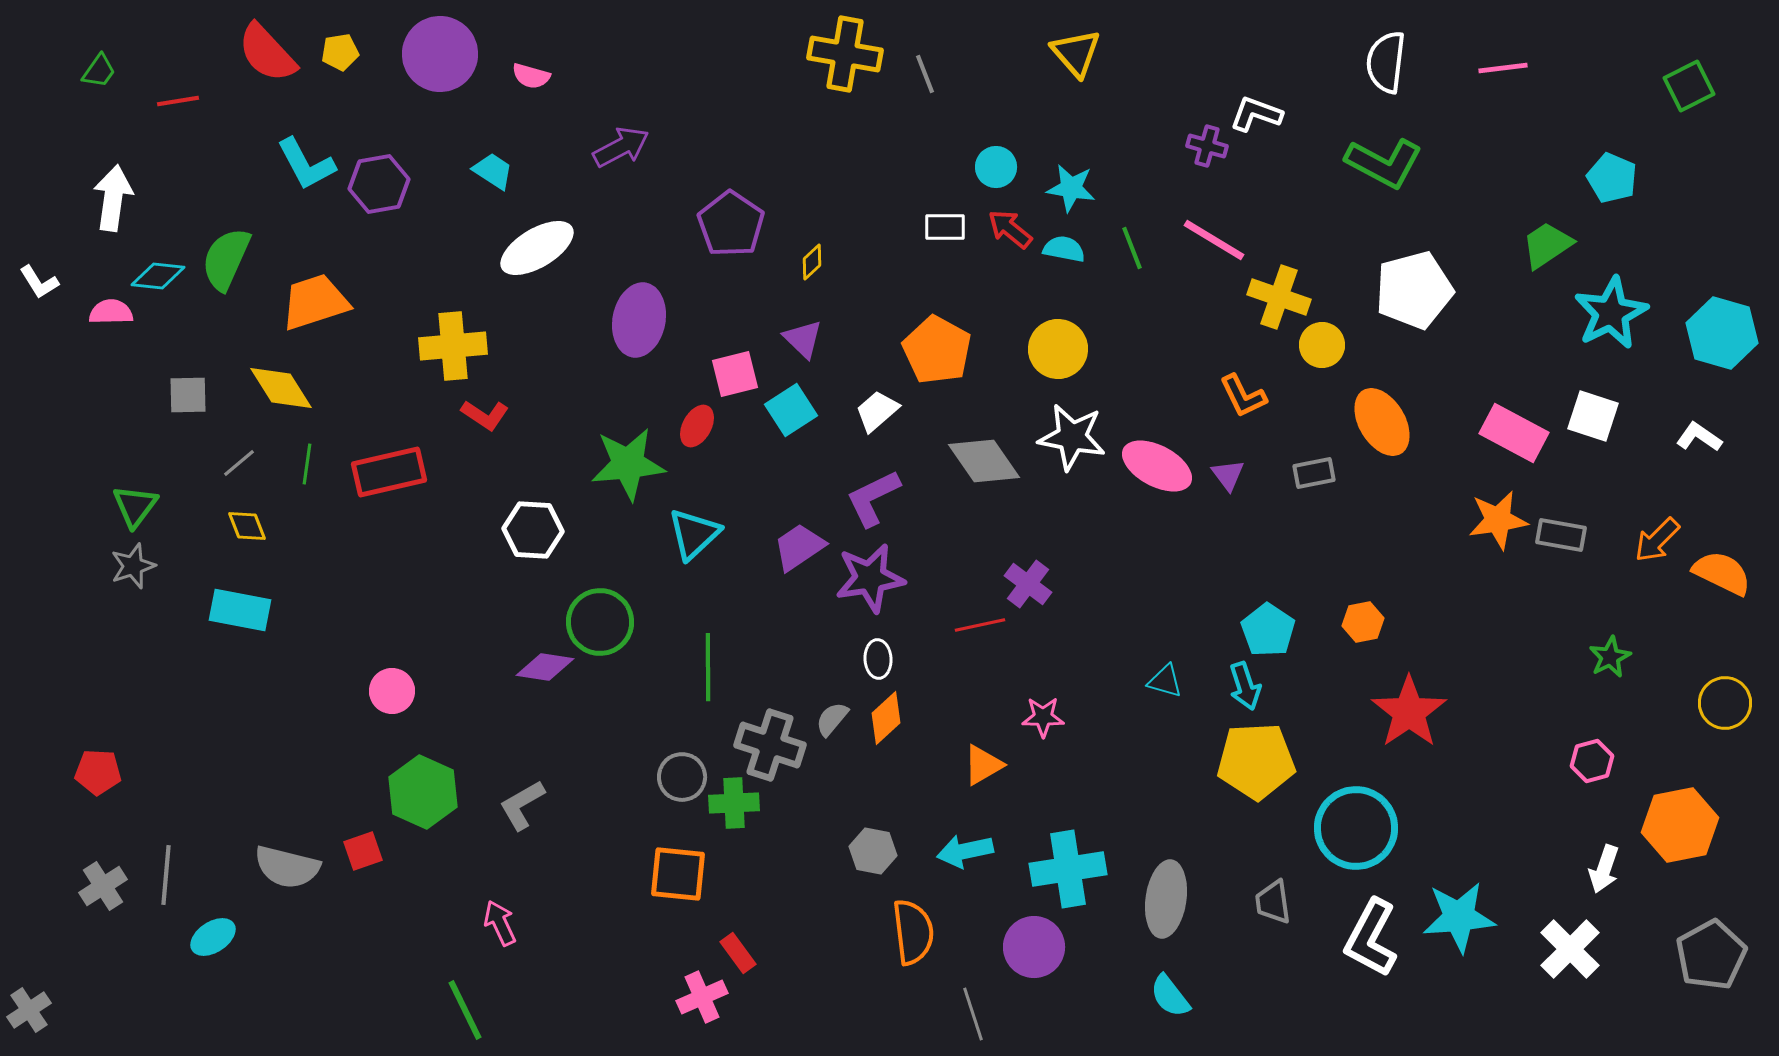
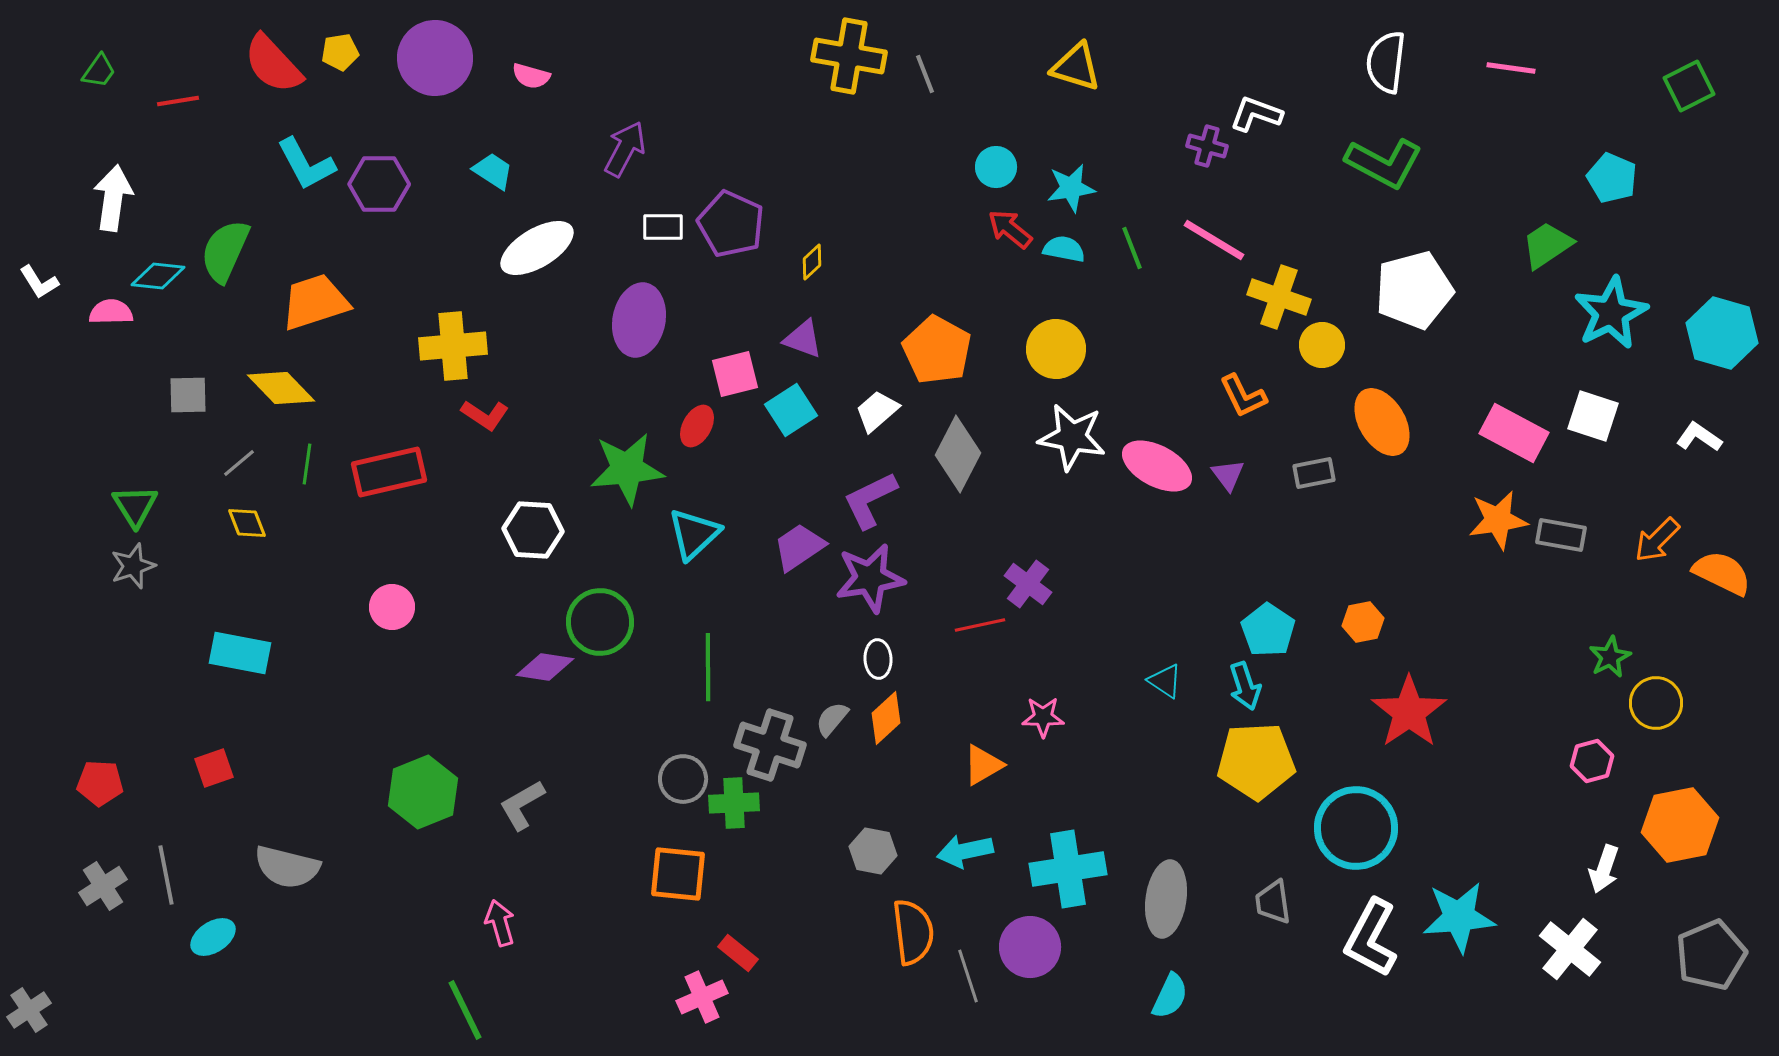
red semicircle at (267, 53): moved 6 px right, 11 px down
yellow triangle at (1076, 53): moved 14 px down; rotated 32 degrees counterclockwise
purple circle at (440, 54): moved 5 px left, 4 px down
yellow cross at (845, 54): moved 4 px right, 2 px down
pink line at (1503, 68): moved 8 px right; rotated 15 degrees clockwise
purple arrow at (621, 147): moved 4 px right, 2 px down; rotated 34 degrees counterclockwise
purple hexagon at (379, 184): rotated 10 degrees clockwise
cyan star at (1071, 188): rotated 18 degrees counterclockwise
purple pentagon at (731, 224): rotated 10 degrees counterclockwise
white rectangle at (945, 227): moved 282 px left
green semicircle at (226, 259): moved 1 px left, 8 px up
purple triangle at (803, 339): rotated 24 degrees counterclockwise
yellow circle at (1058, 349): moved 2 px left
yellow diamond at (281, 388): rotated 12 degrees counterclockwise
gray diamond at (984, 461): moved 26 px left, 7 px up; rotated 62 degrees clockwise
green star at (628, 464): moved 1 px left, 5 px down
purple L-shape at (873, 498): moved 3 px left, 2 px down
green triangle at (135, 506): rotated 9 degrees counterclockwise
yellow diamond at (247, 526): moved 3 px up
cyan rectangle at (240, 610): moved 43 px down
cyan triangle at (1165, 681): rotated 18 degrees clockwise
pink circle at (392, 691): moved 84 px up
yellow circle at (1725, 703): moved 69 px left
red pentagon at (98, 772): moved 2 px right, 11 px down
gray circle at (682, 777): moved 1 px right, 2 px down
green hexagon at (423, 792): rotated 14 degrees clockwise
red square at (363, 851): moved 149 px left, 83 px up
gray line at (166, 875): rotated 16 degrees counterclockwise
pink arrow at (500, 923): rotated 9 degrees clockwise
purple circle at (1034, 947): moved 4 px left
white cross at (1570, 949): rotated 6 degrees counterclockwise
red rectangle at (738, 953): rotated 15 degrees counterclockwise
gray pentagon at (1711, 955): rotated 6 degrees clockwise
cyan semicircle at (1170, 996): rotated 117 degrees counterclockwise
gray line at (973, 1014): moved 5 px left, 38 px up
